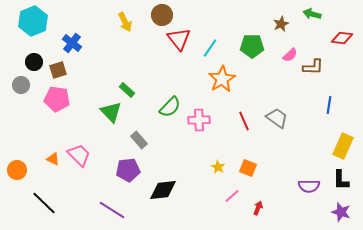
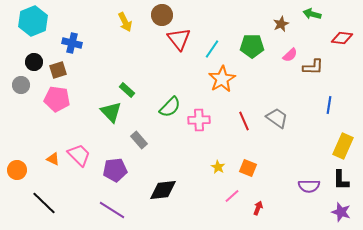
blue cross: rotated 24 degrees counterclockwise
cyan line: moved 2 px right, 1 px down
purple pentagon: moved 13 px left
